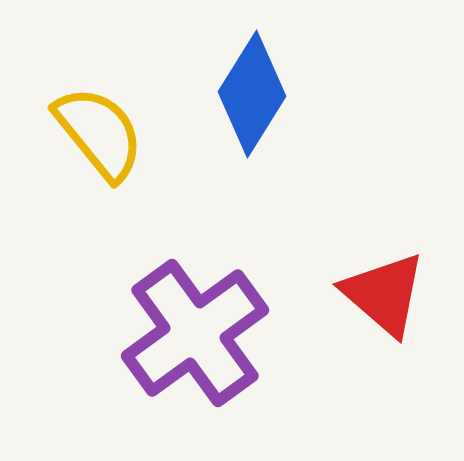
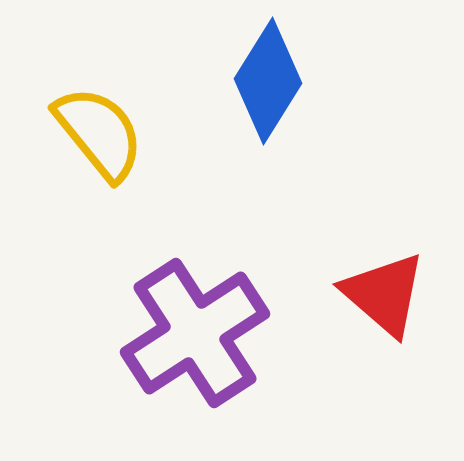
blue diamond: moved 16 px right, 13 px up
purple cross: rotated 3 degrees clockwise
